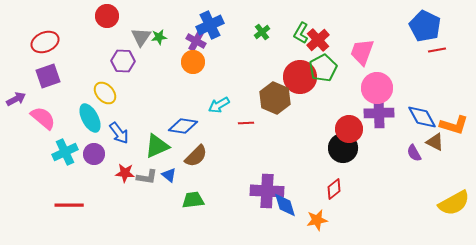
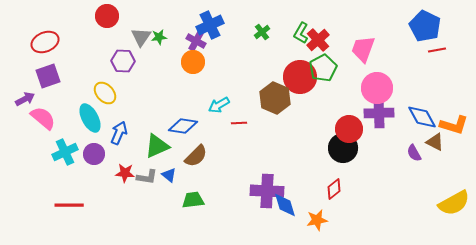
pink trapezoid at (362, 52): moved 1 px right, 3 px up
purple arrow at (16, 99): moved 9 px right
red line at (246, 123): moved 7 px left
blue arrow at (119, 133): rotated 120 degrees counterclockwise
